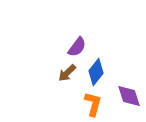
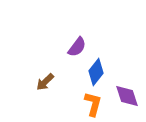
brown arrow: moved 22 px left, 9 px down
purple diamond: moved 2 px left
